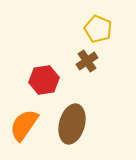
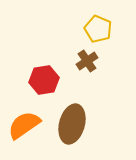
orange semicircle: rotated 20 degrees clockwise
